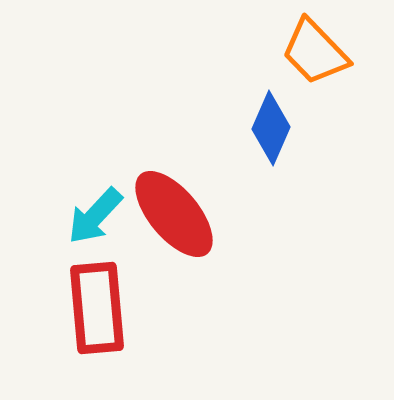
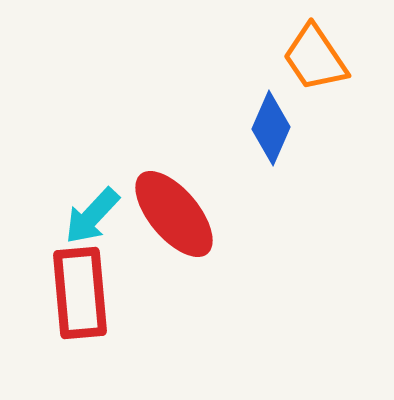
orange trapezoid: moved 6 px down; rotated 10 degrees clockwise
cyan arrow: moved 3 px left
red rectangle: moved 17 px left, 15 px up
